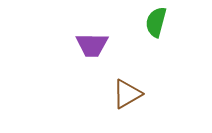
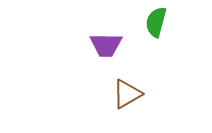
purple trapezoid: moved 14 px right
